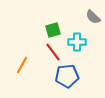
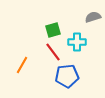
gray semicircle: rotated 119 degrees clockwise
